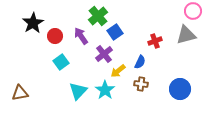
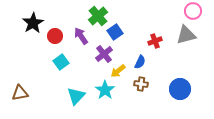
cyan triangle: moved 2 px left, 5 px down
